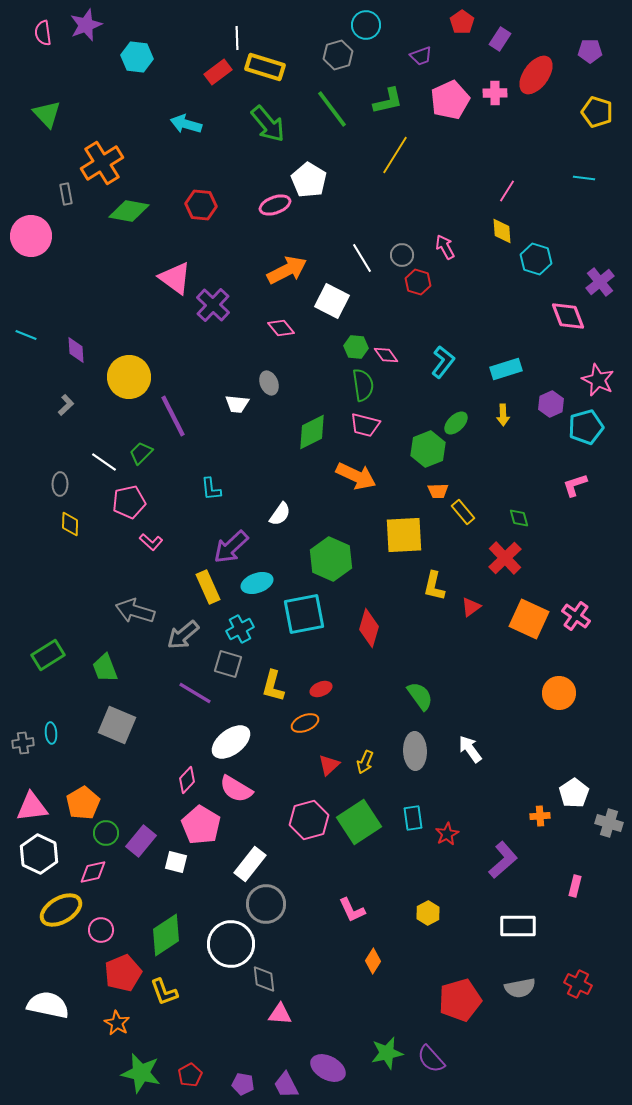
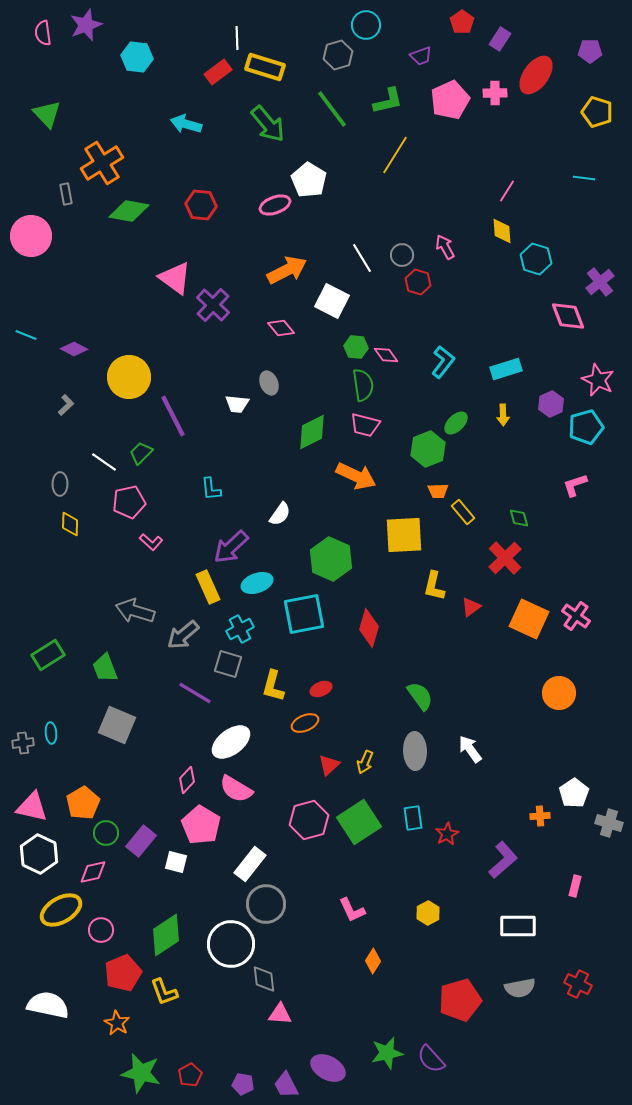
purple diamond at (76, 350): moved 2 px left, 1 px up; rotated 60 degrees counterclockwise
pink triangle at (32, 807): rotated 20 degrees clockwise
